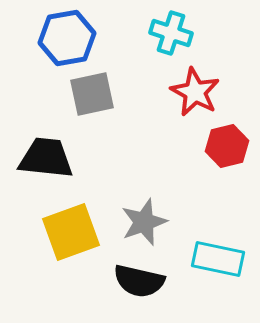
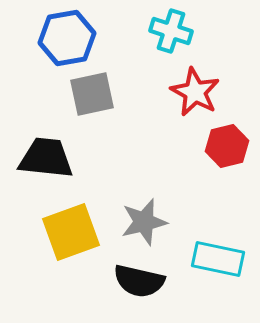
cyan cross: moved 2 px up
gray star: rotated 6 degrees clockwise
